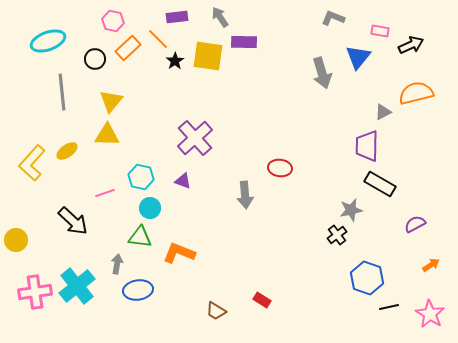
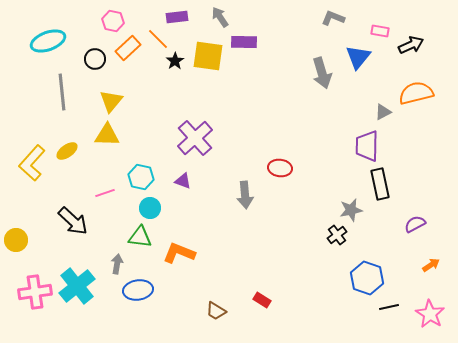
black rectangle at (380, 184): rotated 48 degrees clockwise
